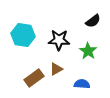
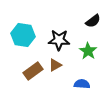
brown triangle: moved 1 px left, 4 px up
brown rectangle: moved 1 px left, 7 px up
